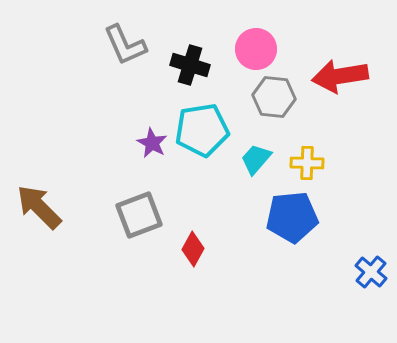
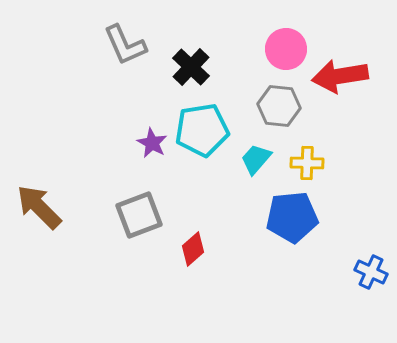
pink circle: moved 30 px right
black cross: moved 1 px right, 2 px down; rotated 27 degrees clockwise
gray hexagon: moved 5 px right, 9 px down
red diamond: rotated 20 degrees clockwise
blue cross: rotated 16 degrees counterclockwise
